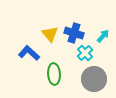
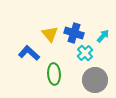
gray circle: moved 1 px right, 1 px down
